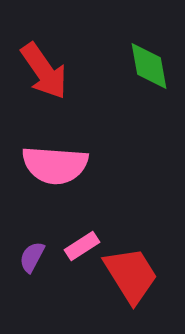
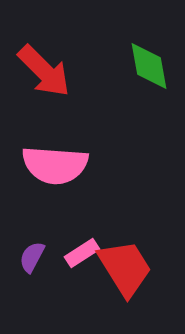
red arrow: rotated 10 degrees counterclockwise
pink rectangle: moved 7 px down
red trapezoid: moved 6 px left, 7 px up
